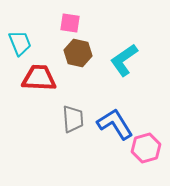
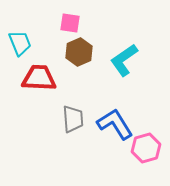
brown hexagon: moved 1 px right, 1 px up; rotated 24 degrees clockwise
